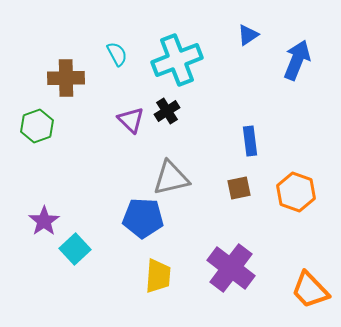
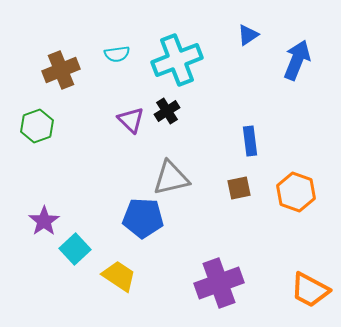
cyan semicircle: rotated 110 degrees clockwise
brown cross: moved 5 px left, 8 px up; rotated 21 degrees counterclockwise
purple cross: moved 12 px left, 15 px down; rotated 33 degrees clockwise
yellow trapezoid: moved 39 px left; rotated 60 degrees counterclockwise
orange trapezoid: rotated 18 degrees counterclockwise
